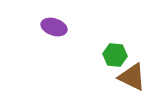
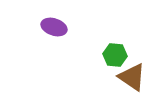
brown triangle: rotated 8 degrees clockwise
